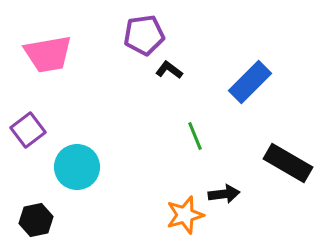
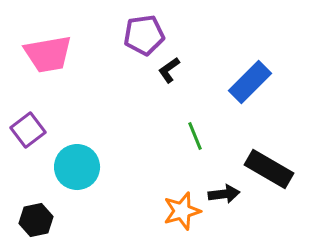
black L-shape: rotated 72 degrees counterclockwise
black rectangle: moved 19 px left, 6 px down
orange star: moved 3 px left, 4 px up
